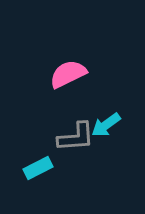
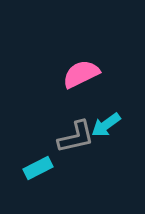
pink semicircle: moved 13 px right
gray L-shape: rotated 9 degrees counterclockwise
